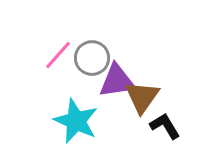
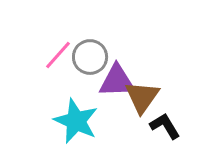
gray circle: moved 2 px left, 1 px up
purple triangle: rotated 6 degrees clockwise
